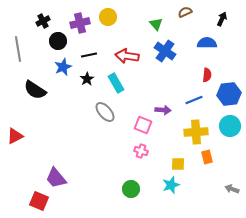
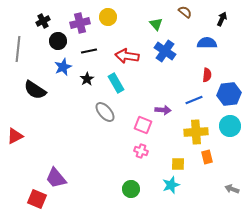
brown semicircle: rotated 64 degrees clockwise
gray line: rotated 15 degrees clockwise
black line: moved 4 px up
red square: moved 2 px left, 2 px up
